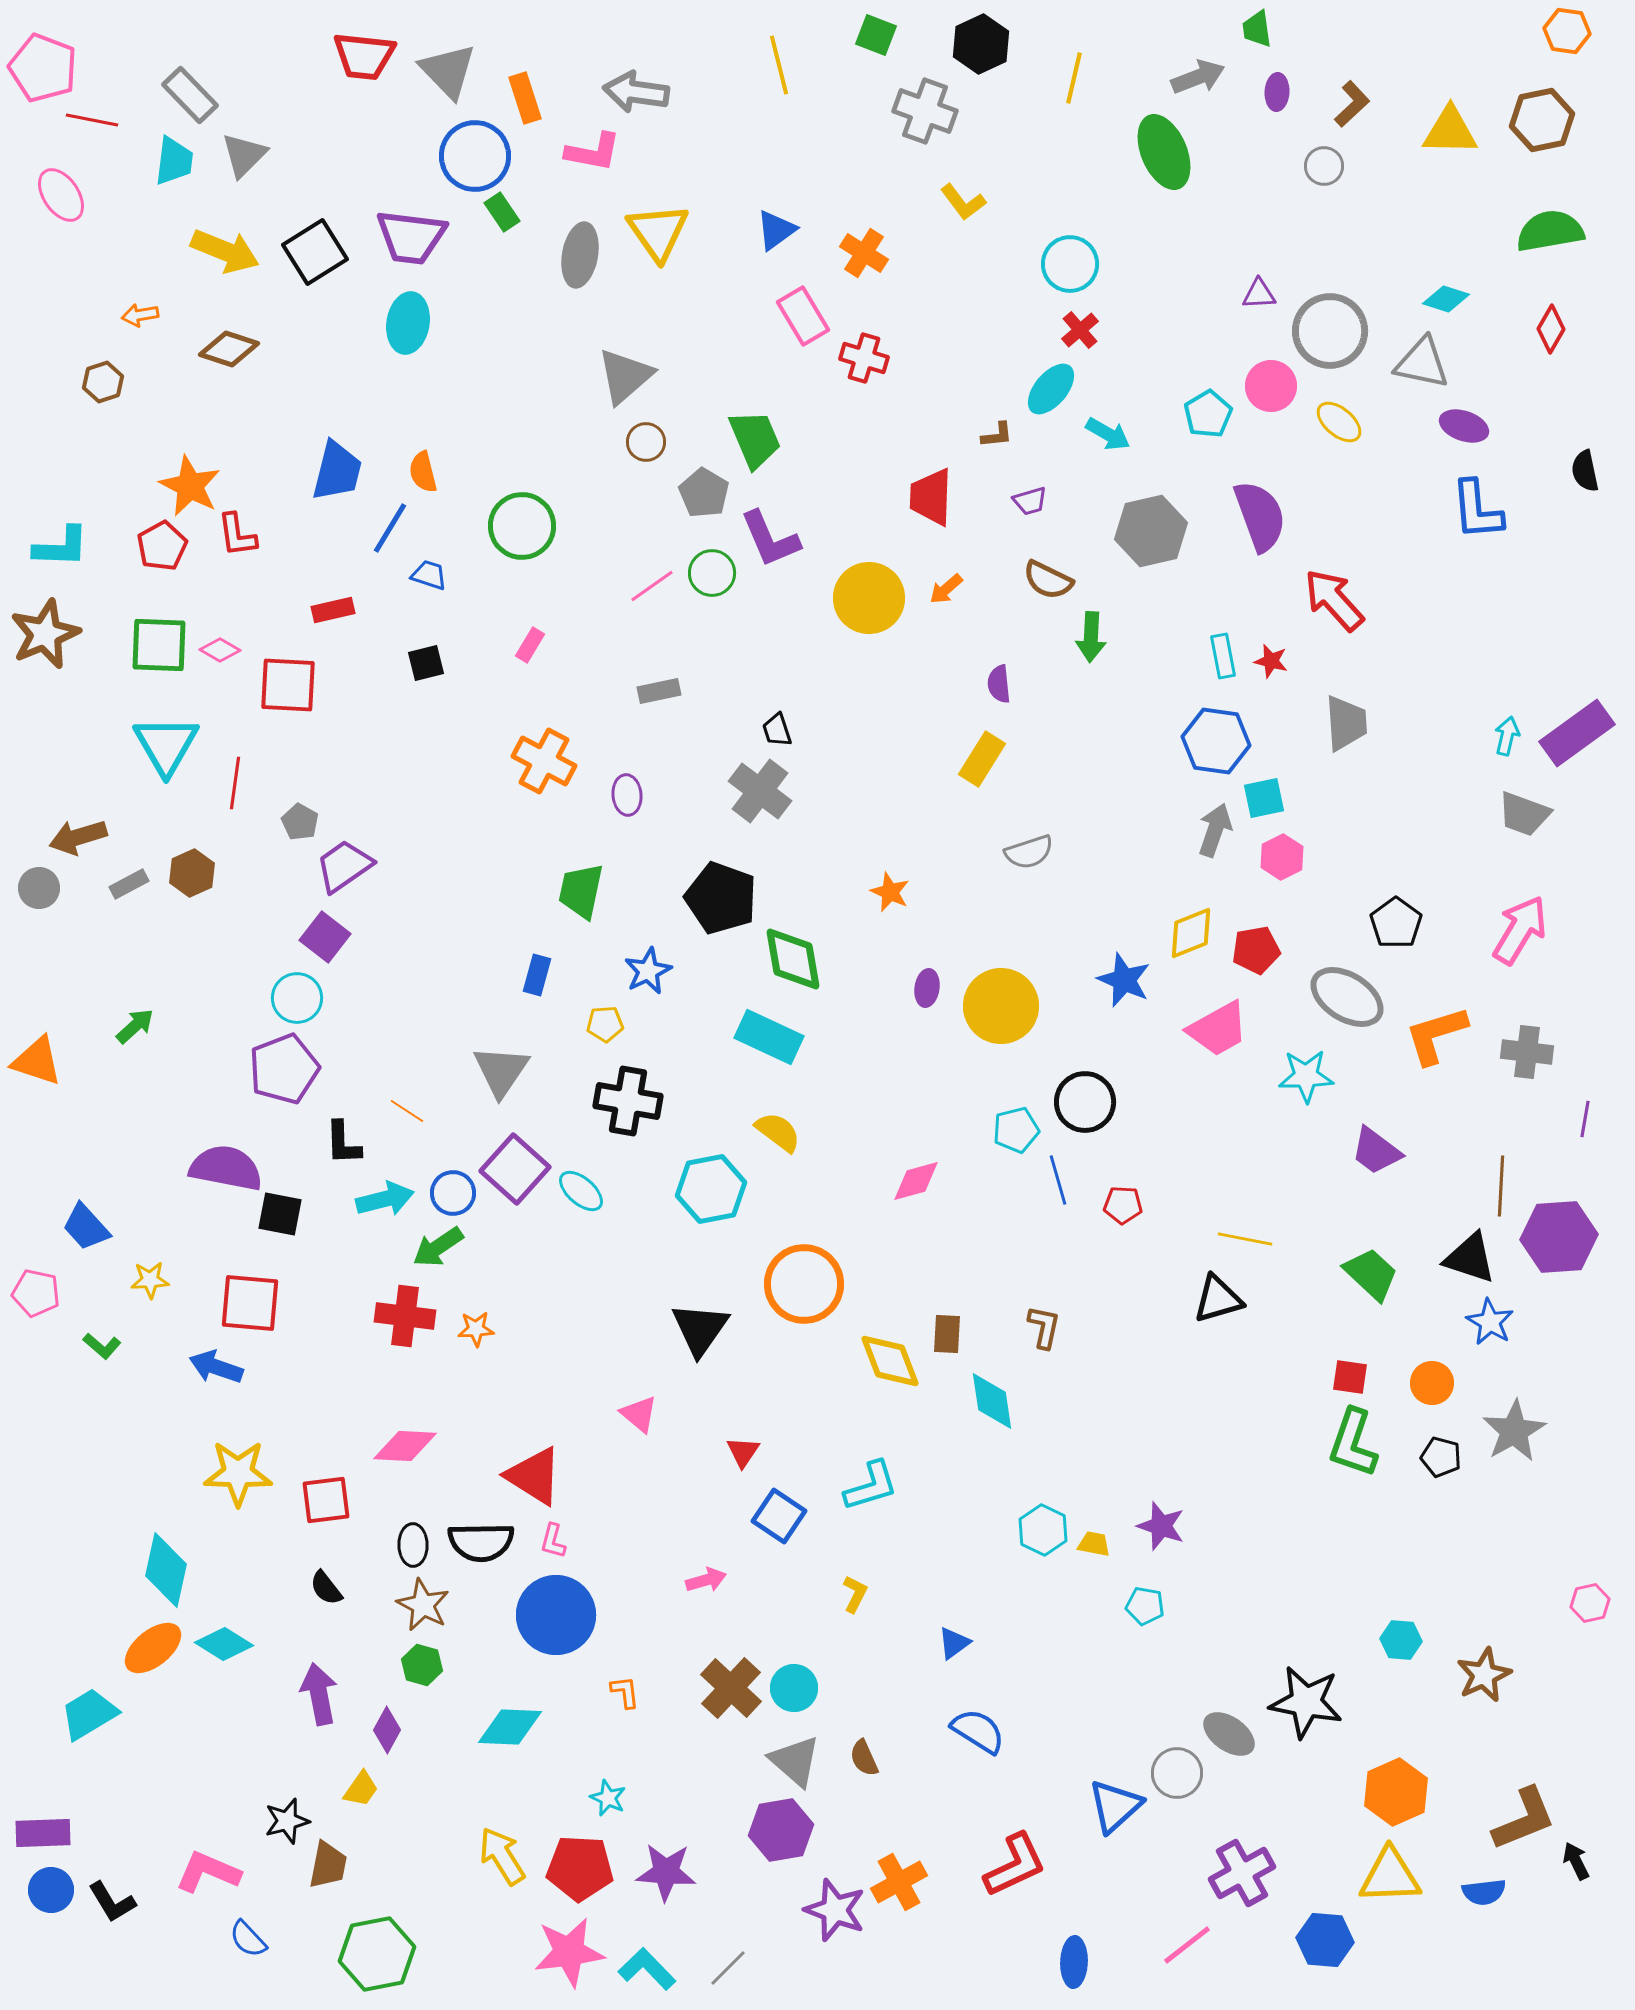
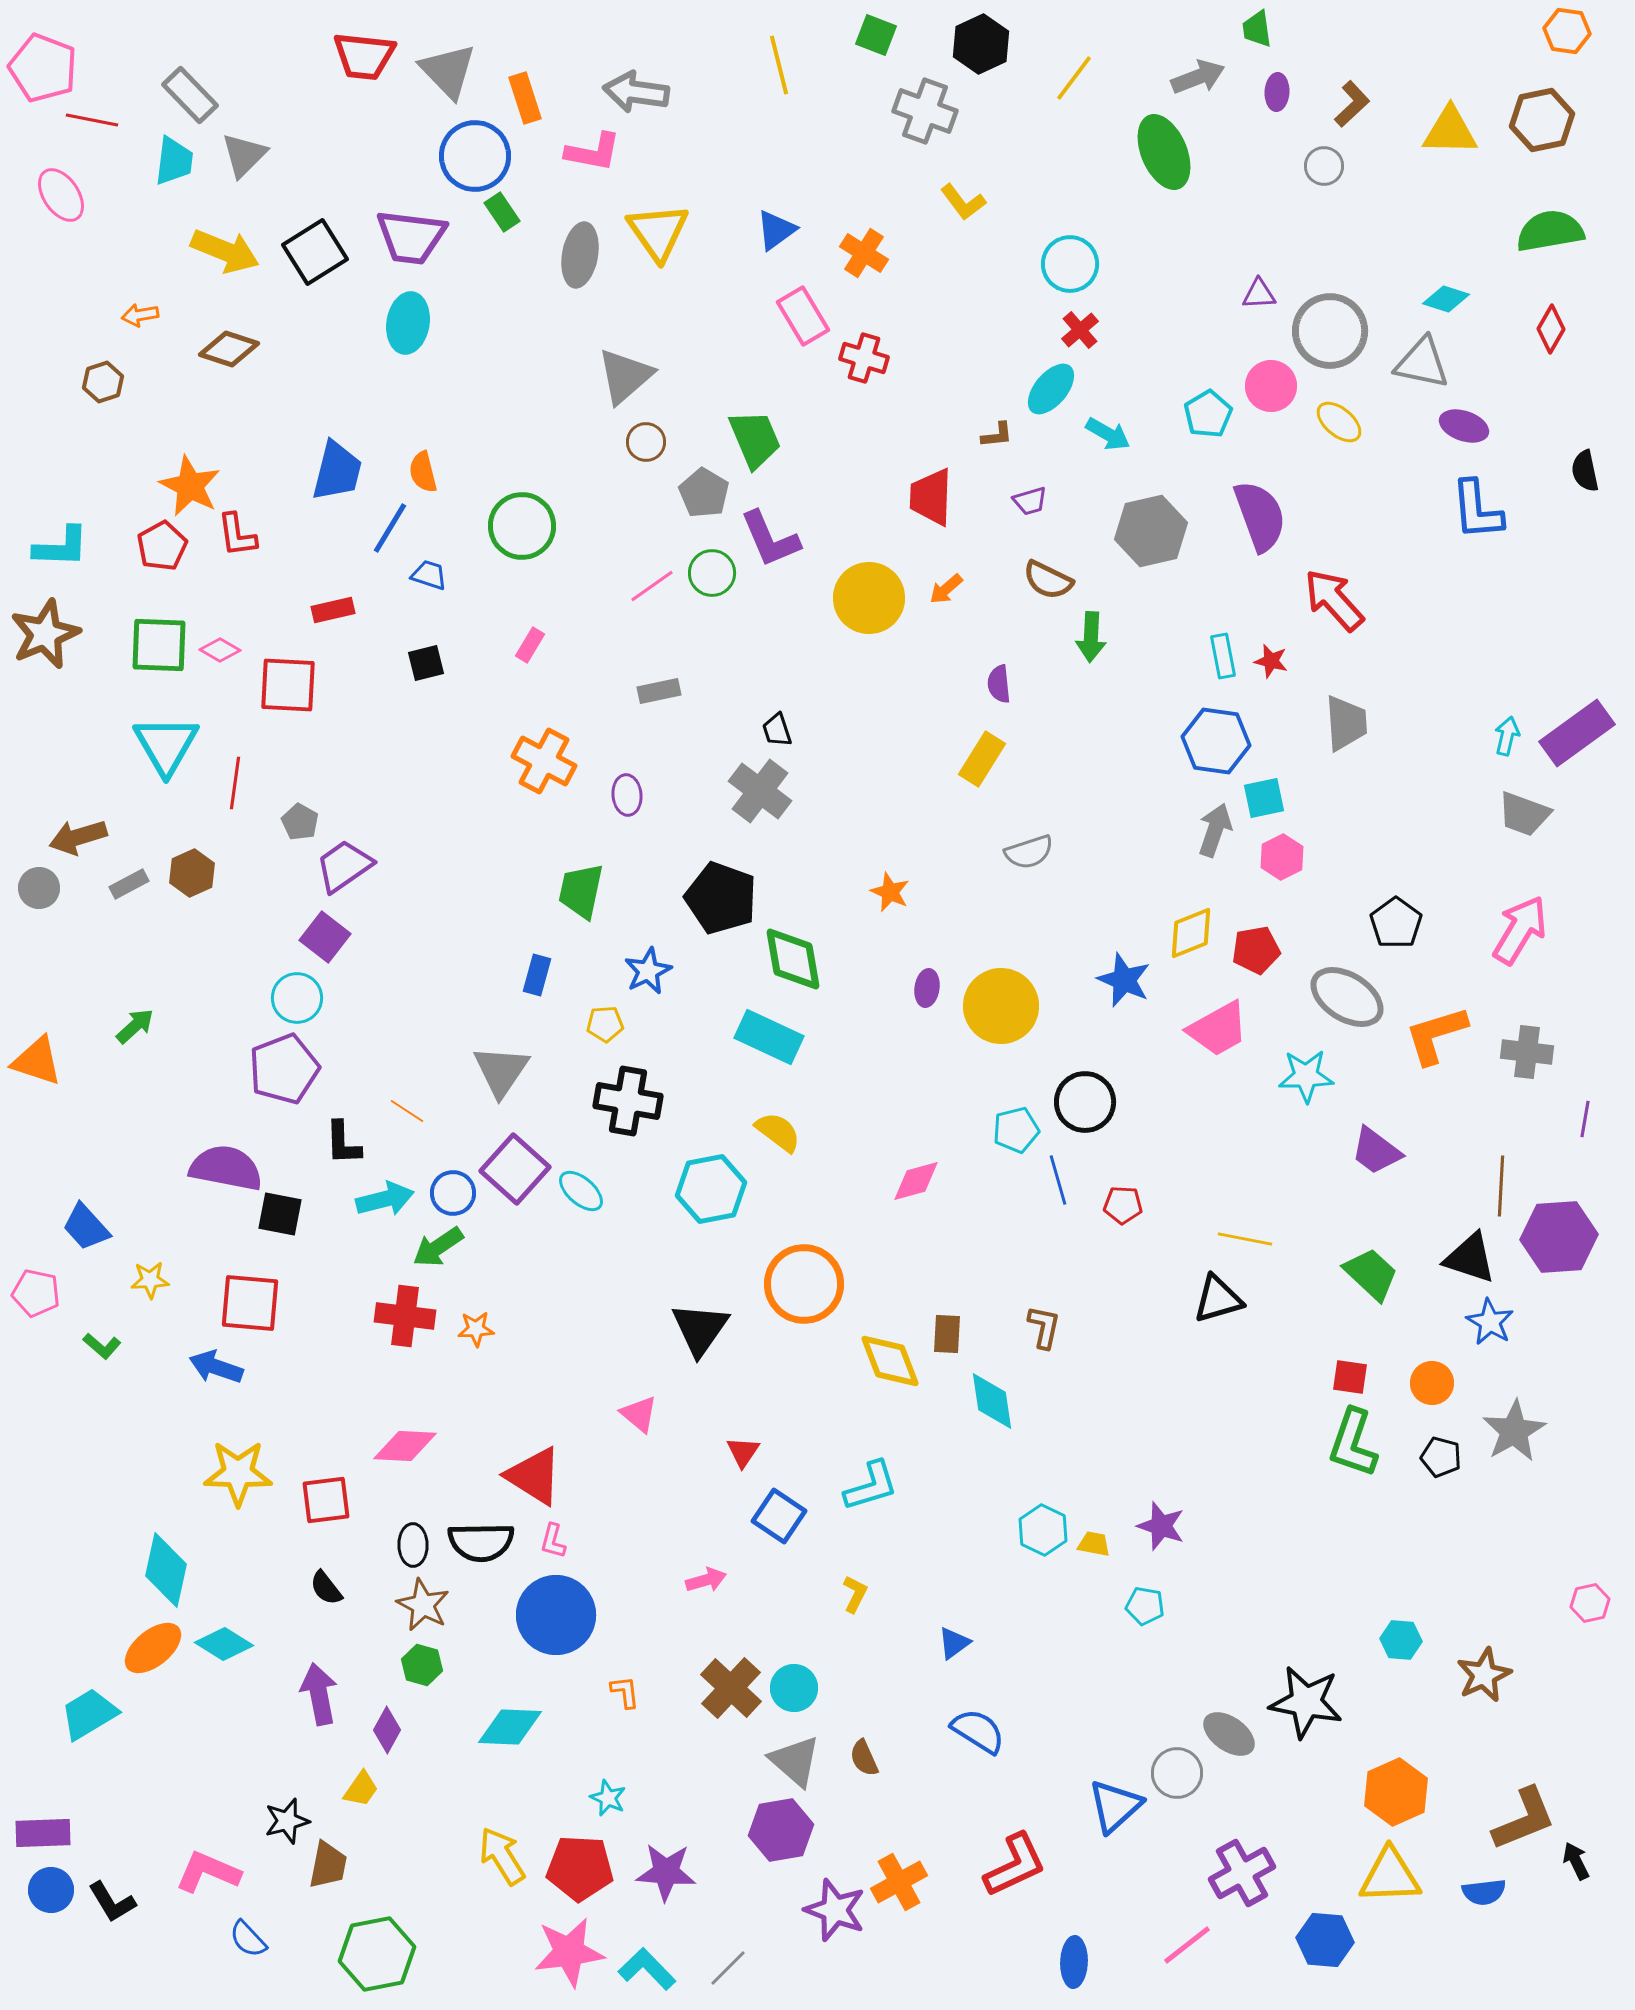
yellow line at (1074, 78): rotated 24 degrees clockwise
